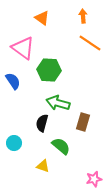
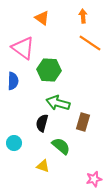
blue semicircle: rotated 36 degrees clockwise
